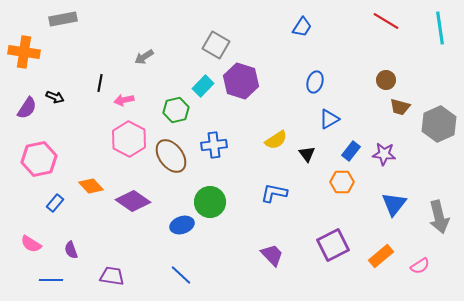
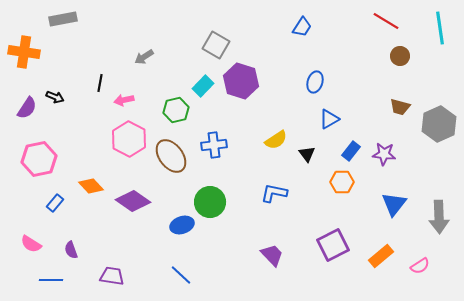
brown circle at (386, 80): moved 14 px right, 24 px up
gray arrow at (439, 217): rotated 12 degrees clockwise
